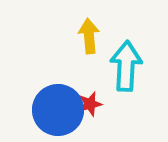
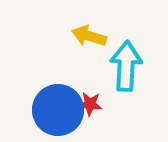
yellow arrow: rotated 68 degrees counterclockwise
red star: rotated 20 degrees clockwise
